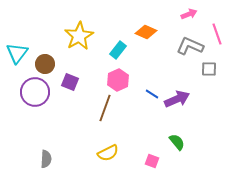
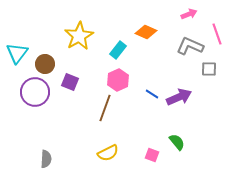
purple arrow: moved 2 px right, 2 px up
pink square: moved 6 px up
